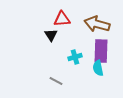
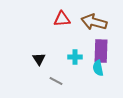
brown arrow: moved 3 px left, 2 px up
black triangle: moved 12 px left, 24 px down
cyan cross: rotated 16 degrees clockwise
